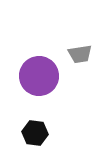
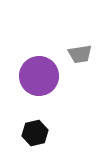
black hexagon: rotated 20 degrees counterclockwise
